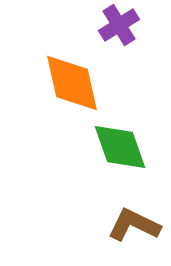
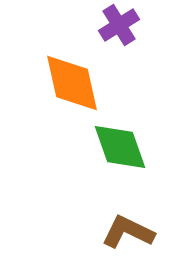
brown L-shape: moved 6 px left, 7 px down
